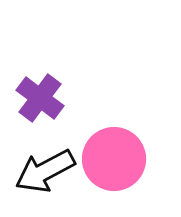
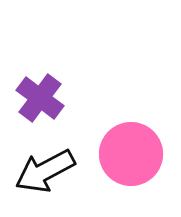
pink circle: moved 17 px right, 5 px up
